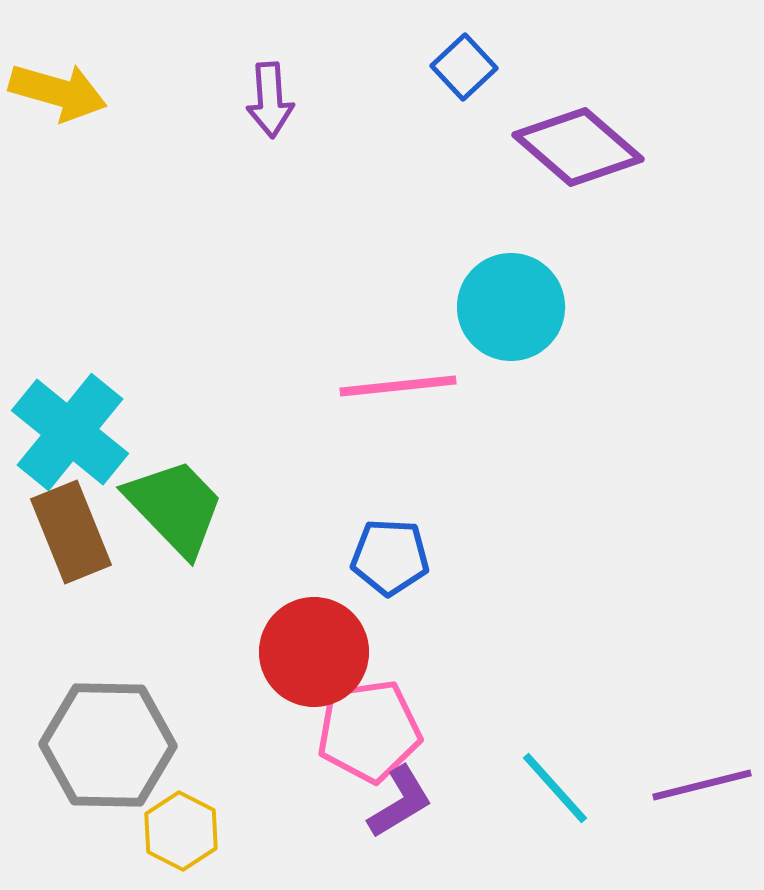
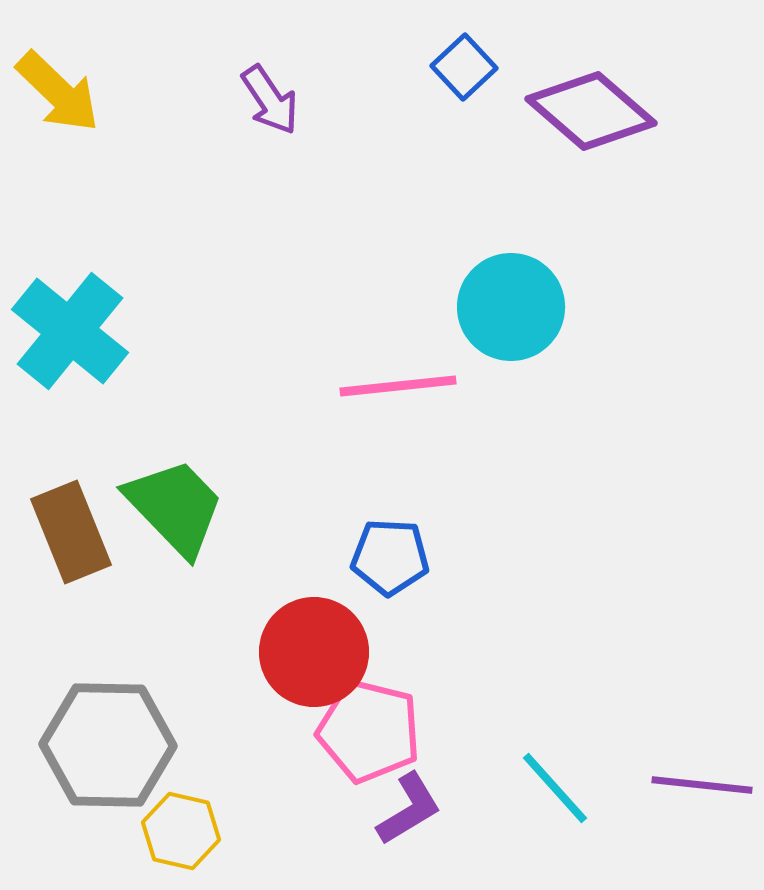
yellow arrow: rotated 28 degrees clockwise
purple arrow: rotated 30 degrees counterclockwise
purple diamond: moved 13 px right, 36 px up
cyan cross: moved 101 px up
pink pentagon: rotated 22 degrees clockwise
purple line: rotated 20 degrees clockwise
purple L-shape: moved 9 px right, 7 px down
yellow hexagon: rotated 14 degrees counterclockwise
